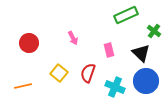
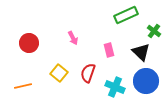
black triangle: moved 1 px up
